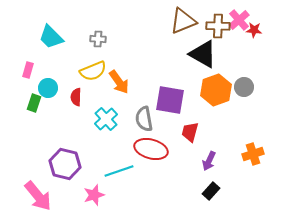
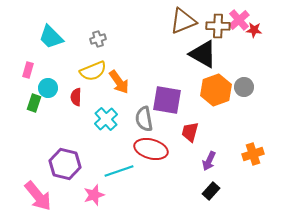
gray cross: rotated 21 degrees counterclockwise
purple square: moved 3 px left
